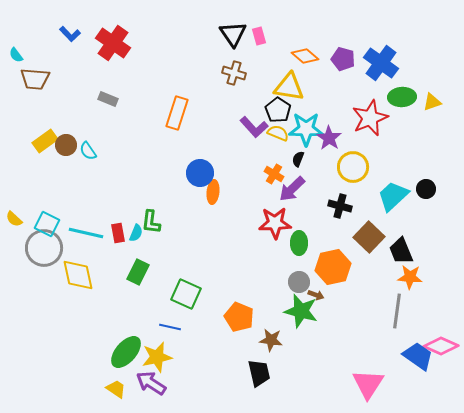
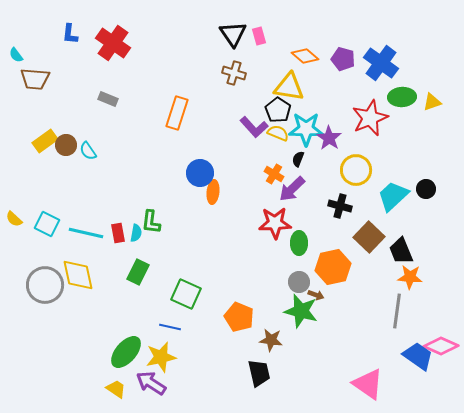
blue L-shape at (70, 34): rotated 50 degrees clockwise
yellow circle at (353, 167): moved 3 px right, 3 px down
cyan semicircle at (136, 233): rotated 12 degrees counterclockwise
gray circle at (44, 248): moved 1 px right, 37 px down
yellow star at (157, 357): moved 4 px right
pink triangle at (368, 384): rotated 28 degrees counterclockwise
